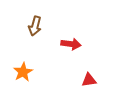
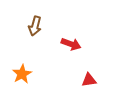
red arrow: rotated 12 degrees clockwise
orange star: moved 1 px left, 2 px down
